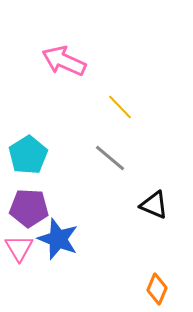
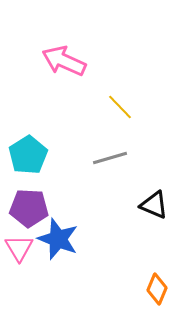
gray line: rotated 56 degrees counterclockwise
